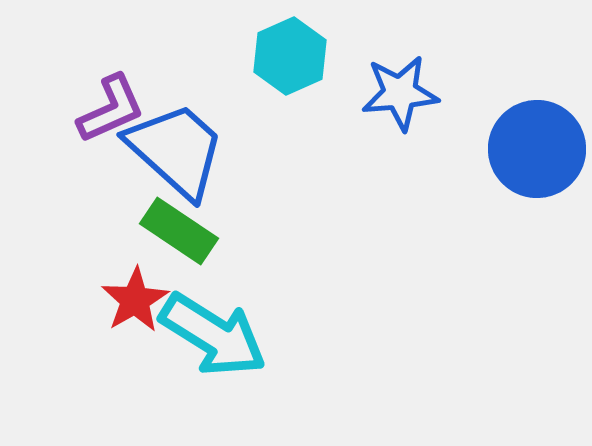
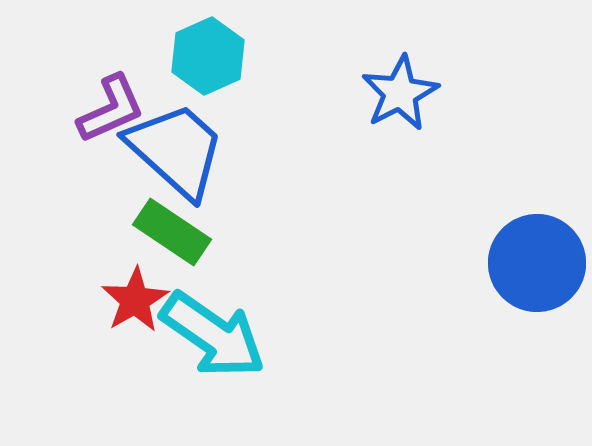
cyan hexagon: moved 82 px left
blue star: rotated 22 degrees counterclockwise
blue circle: moved 114 px down
green rectangle: moved 7 px left, 1 px down
cyan arrow: rotated 3 degrees clockwise
